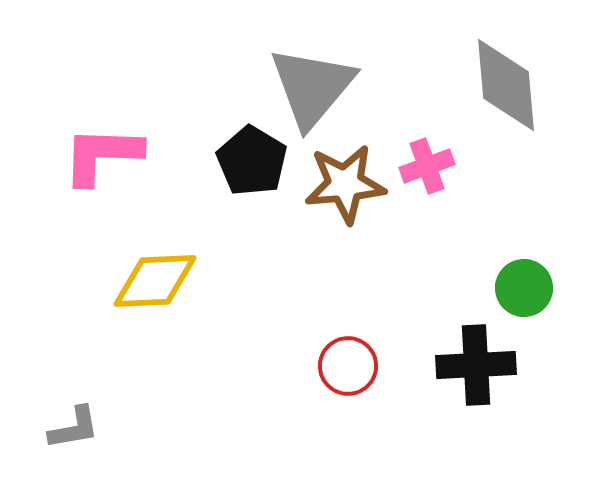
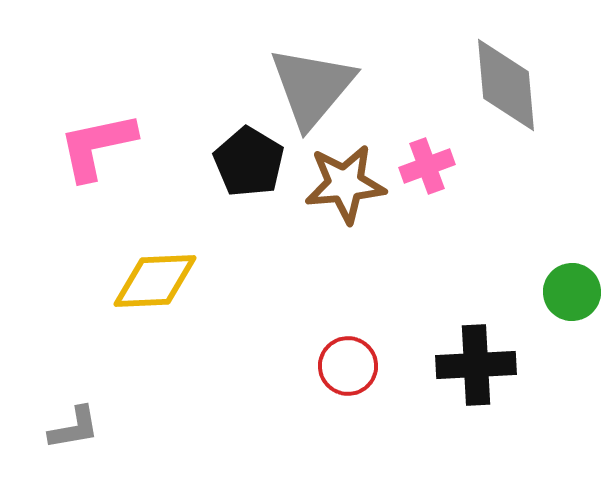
pink L-shape: moved 5 px left, 9 px up; rotated 14 degrees counterclockwise
black pentagon: moved 3 px left, 1 px down
green circle: moved 48 px right, 4 px down
